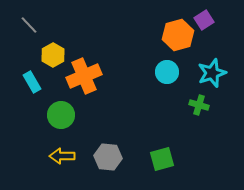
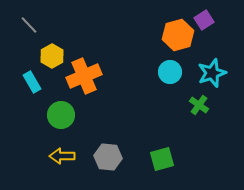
yellow hexagon: moved 1 px left, 1 px down
cyan circle: moved 3 px right
green cross: rotated 18 degrees clockwise
